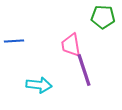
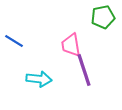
green pentagon: rotated 15 degrees counterclockwise
blue line: rotated 36 degrees clockwise
cyan arrow: moved 6 px up
